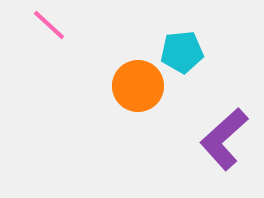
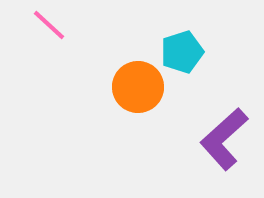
cyan pentagon: rotated 12 degrees counterclockwise
orange circle: moved 1 px down
